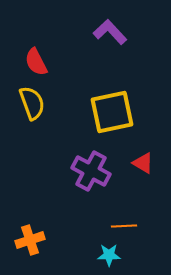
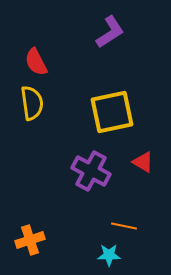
purple L-shape: rotated 100 degrees clockwise
yellow semicircle: rotated 12 degrees clockwise
red triangle: moved 1 px up
orange line: rotated 15 degrees clockwise
